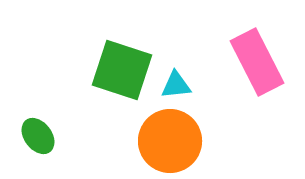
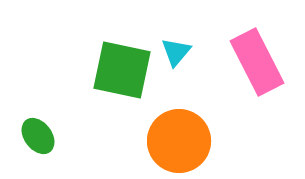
green square: rotated 6 degrees counterclockwise
cyan triangle: moved 33 px up; rotated 44 degrees counterclockwise
orange circle: moved 9 px right
